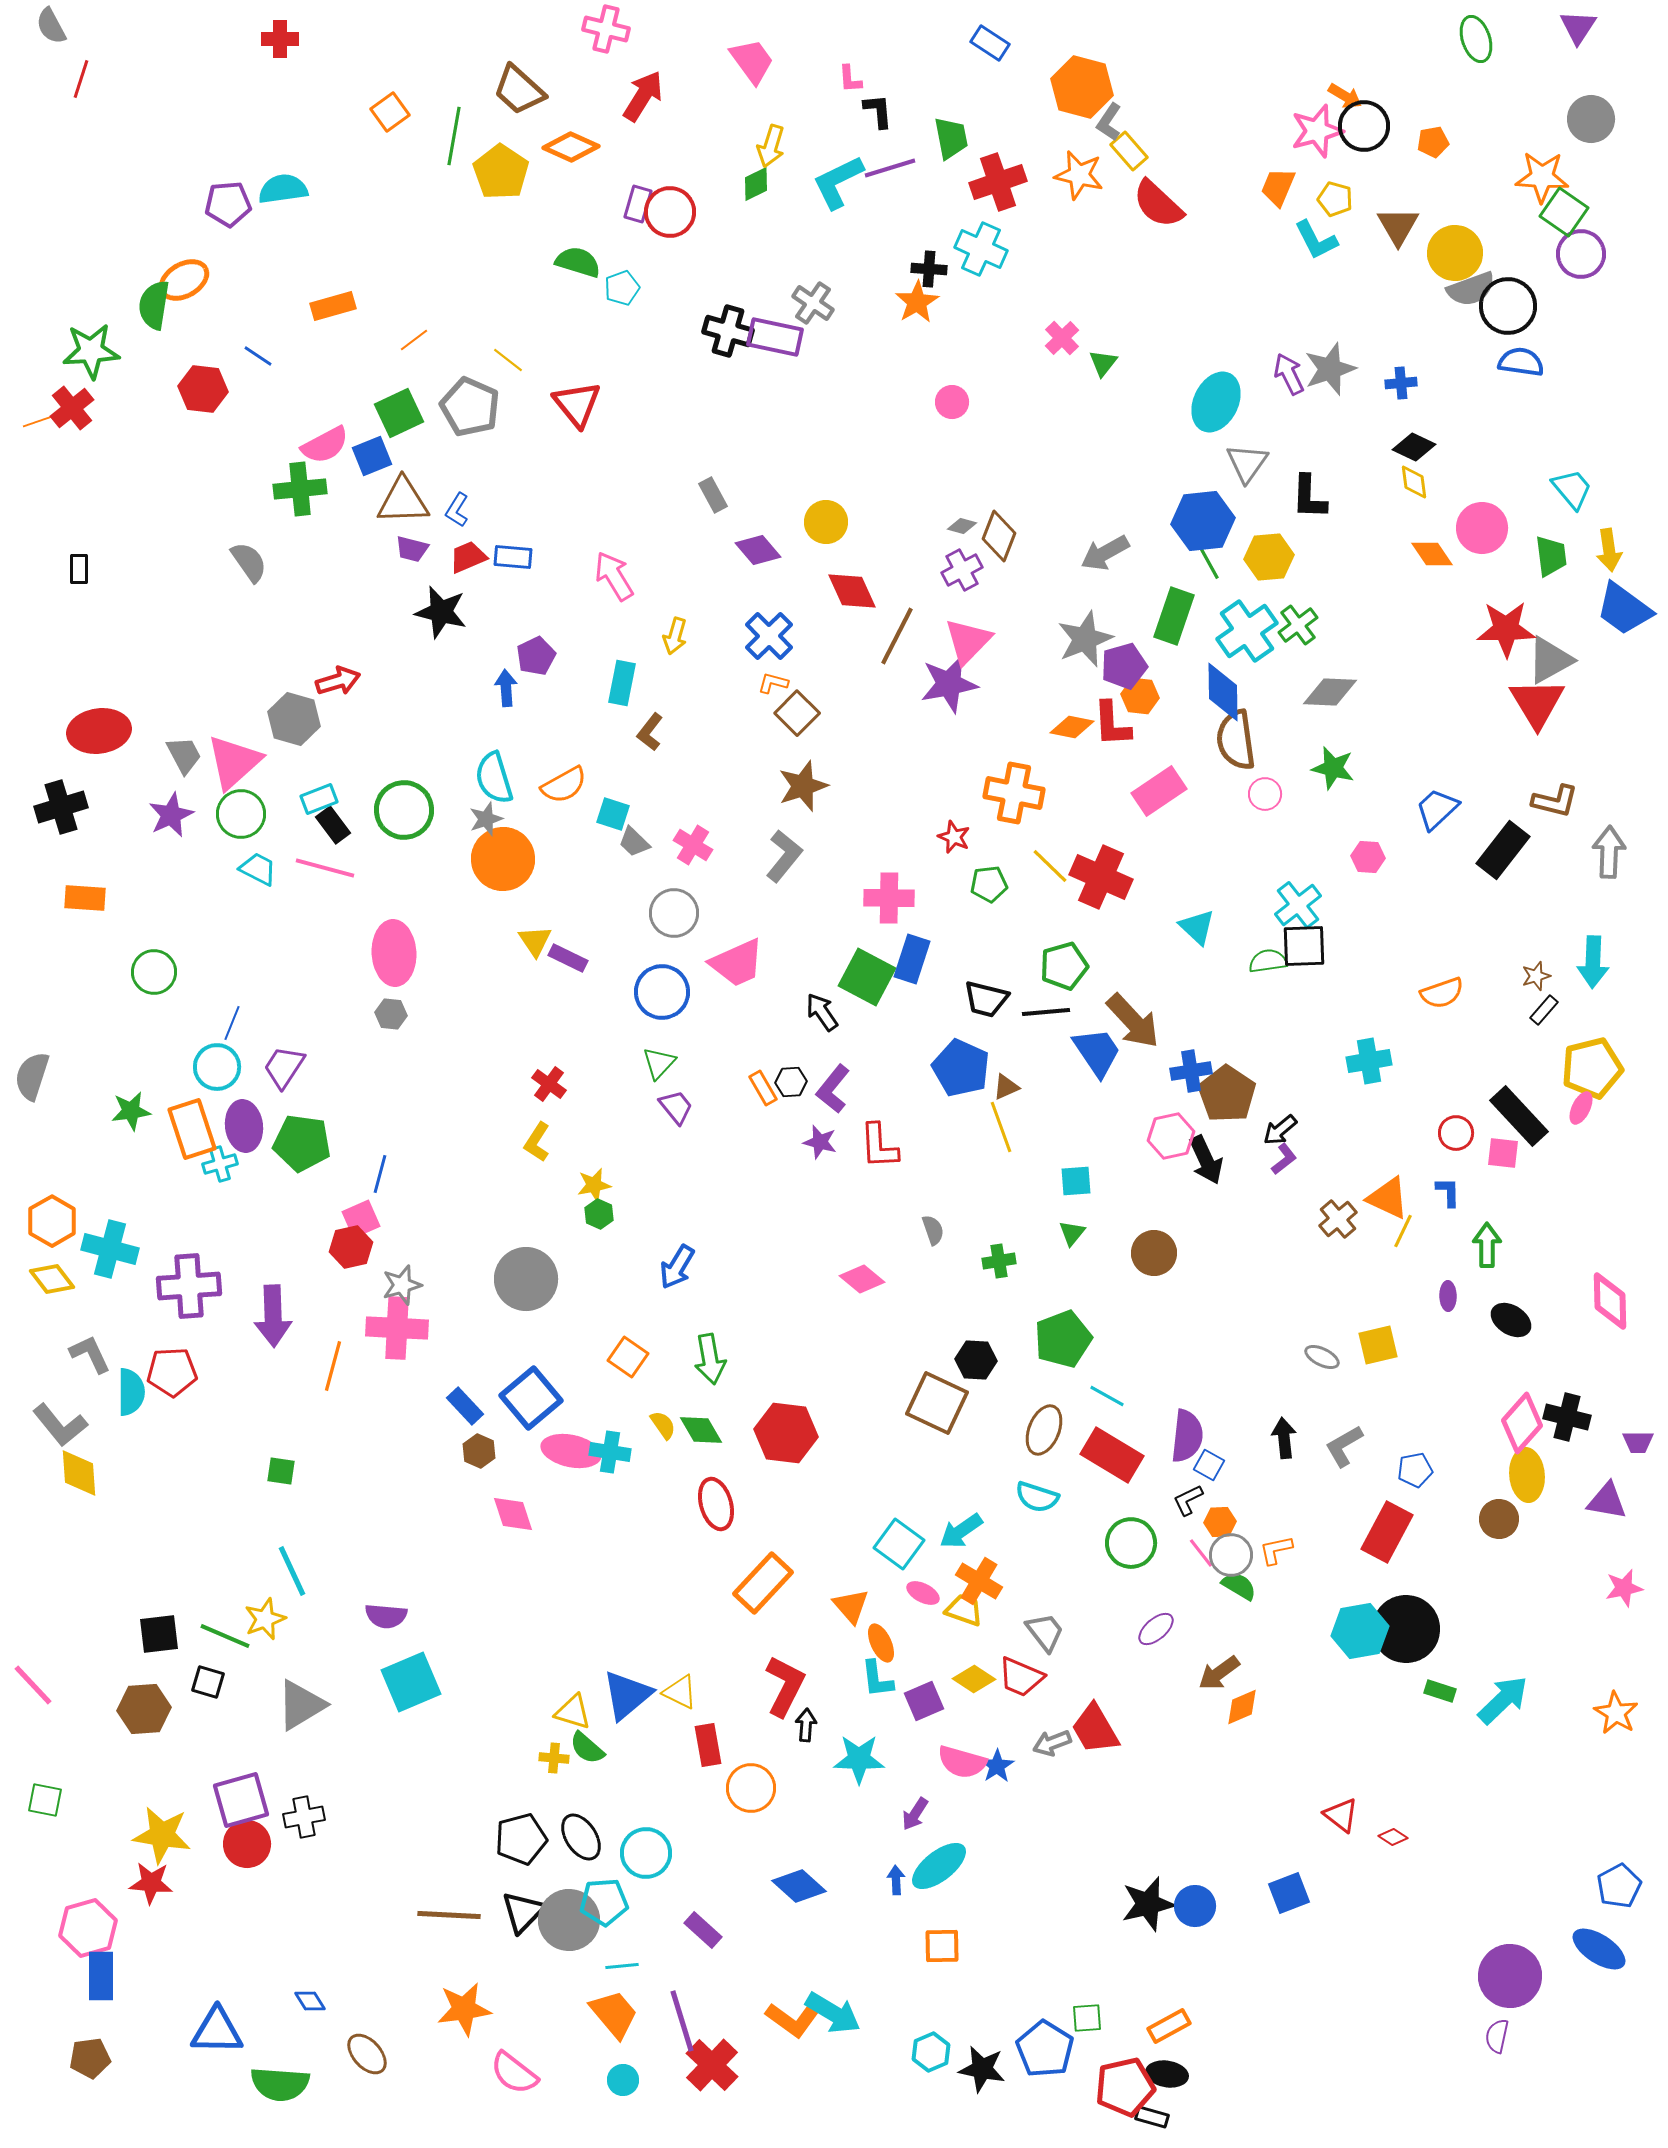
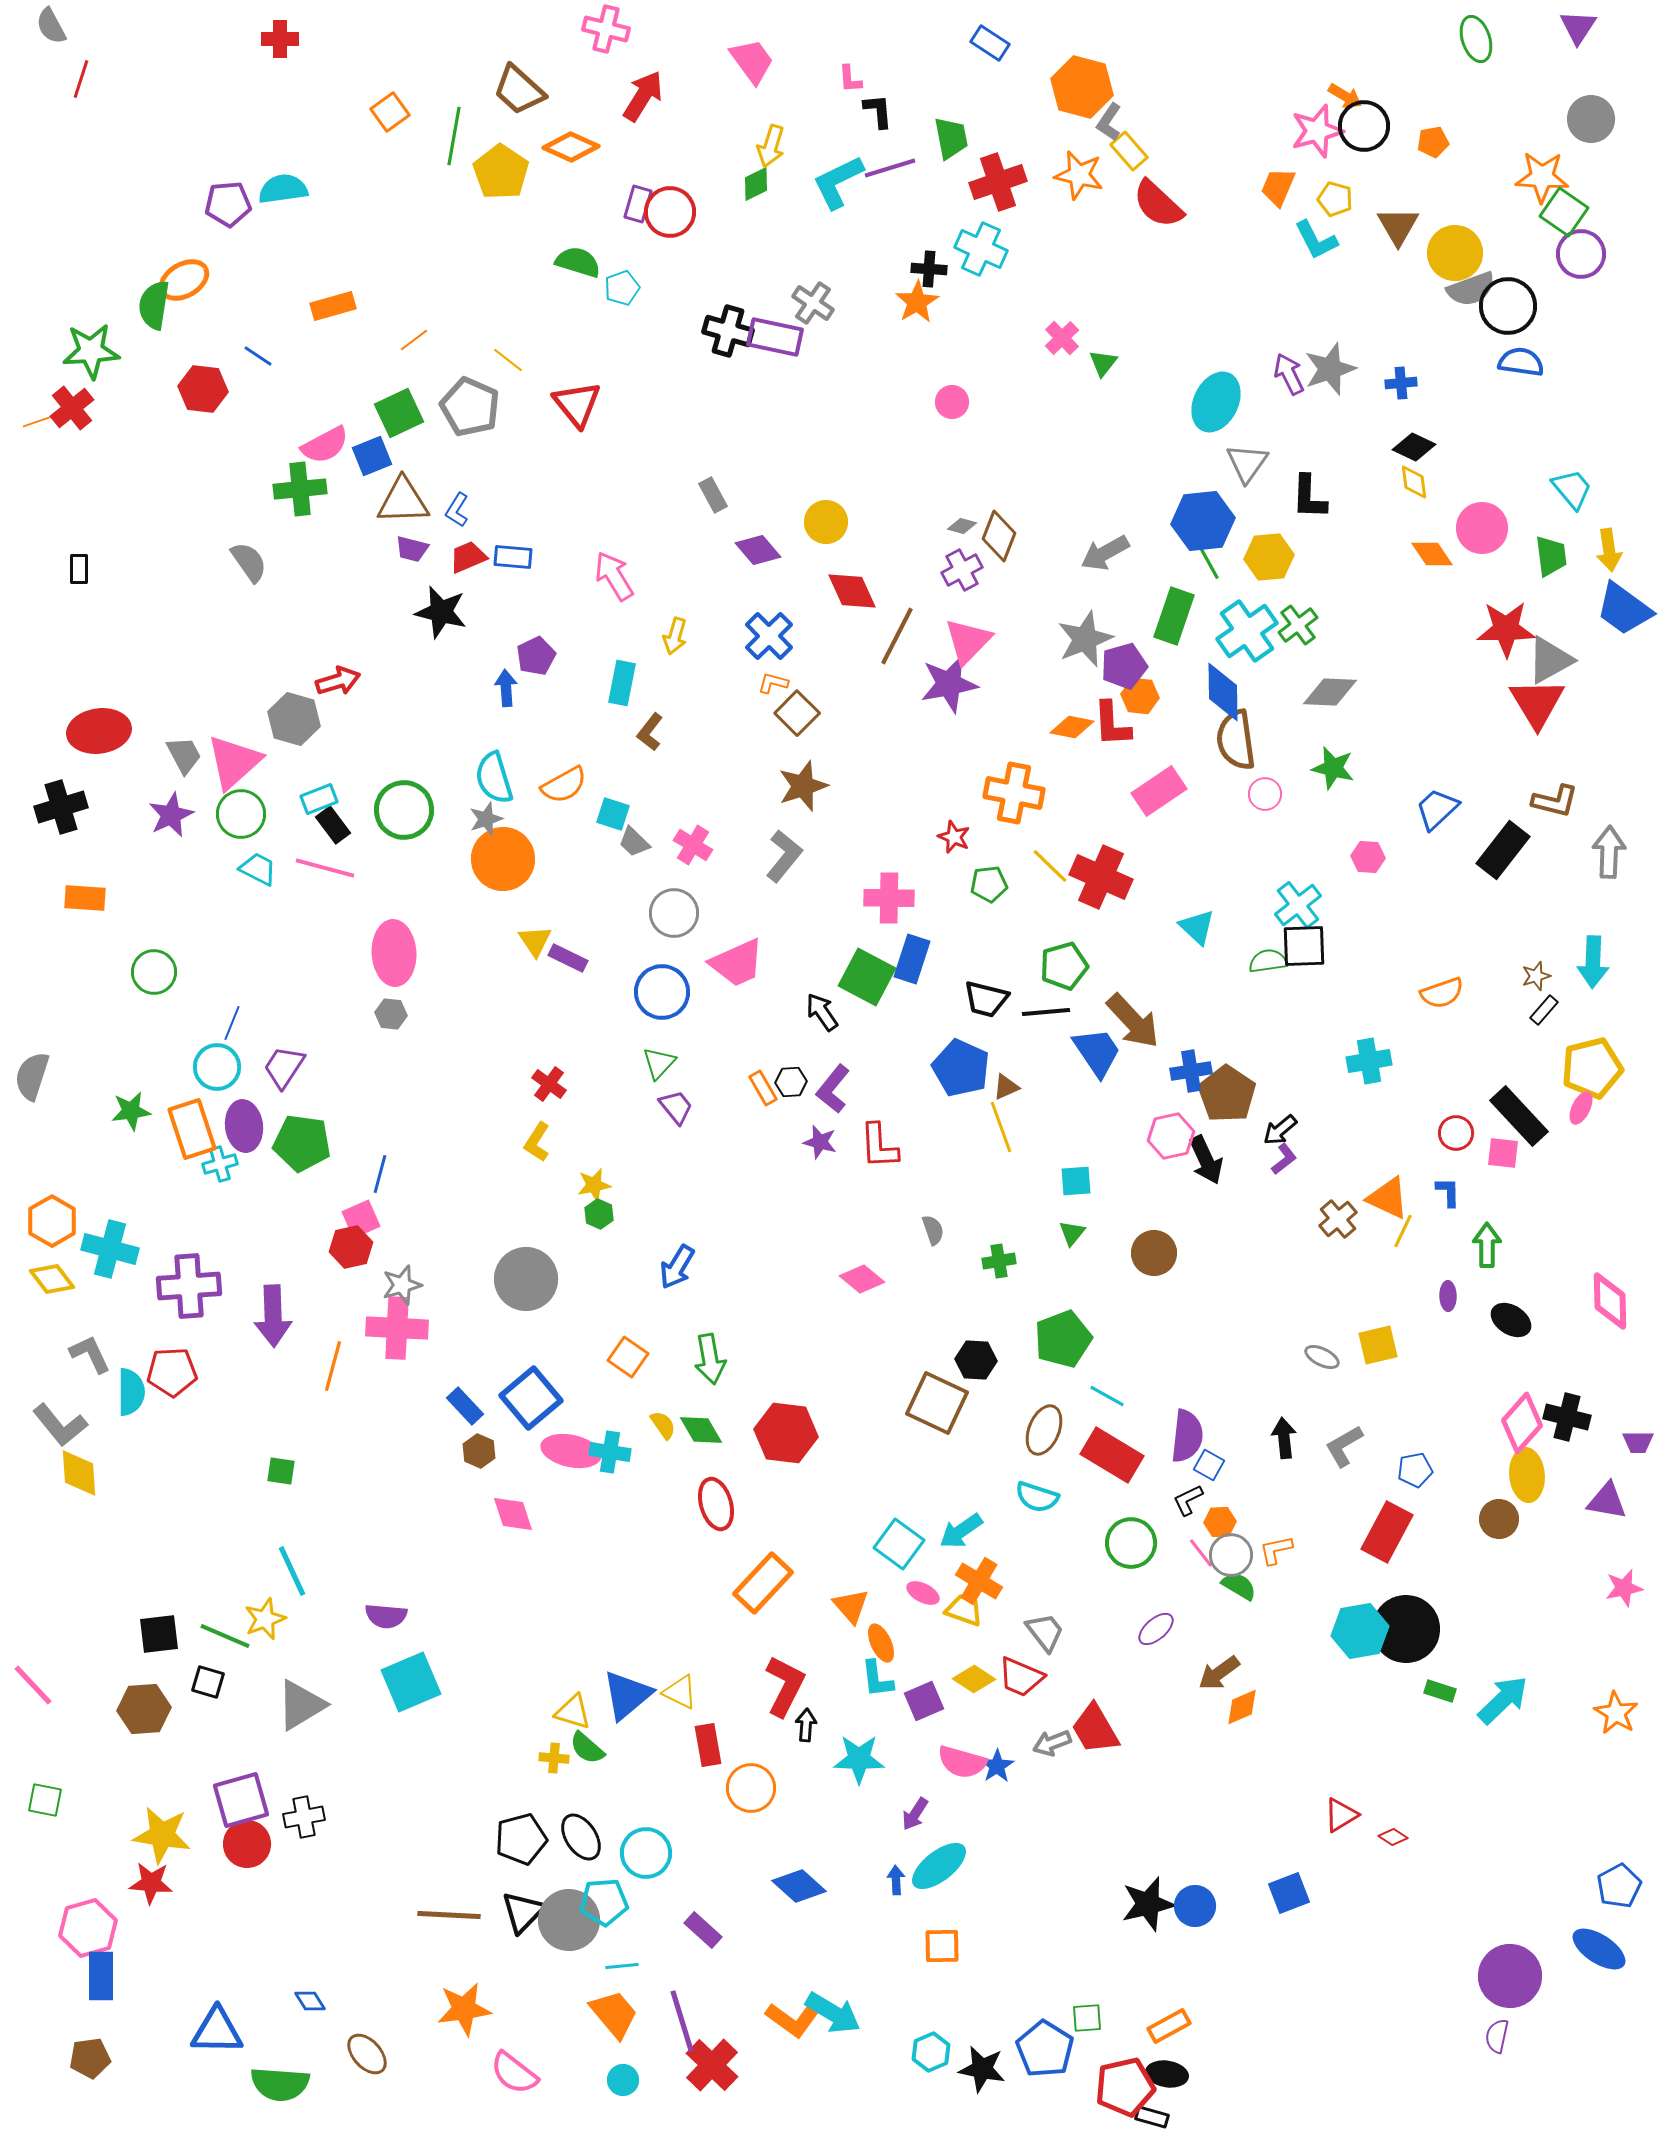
red triangle at (1341, 1815): rotated 51 degrees clockwise
